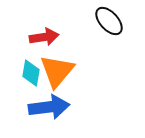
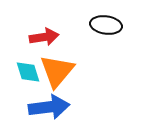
black ellipse: moved 3 px left, 4 px down; rotated 40 degrees counterclockwise
cyan diamond: moved 3 px left, 1 px up; rotated 28 degrees counterclockwise
